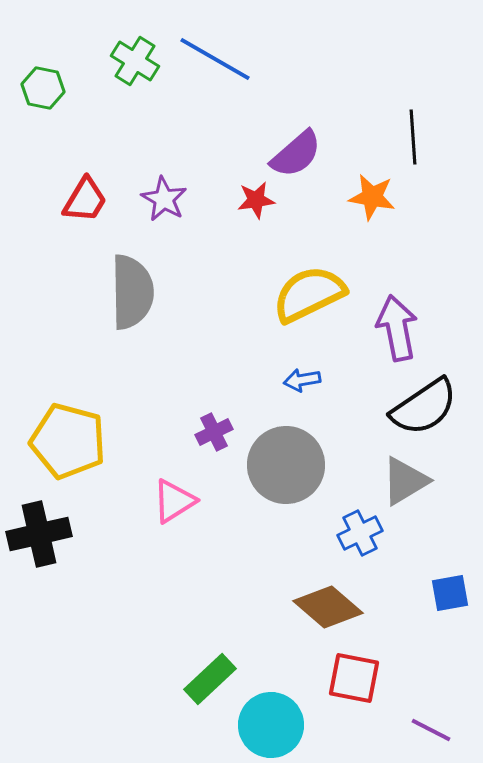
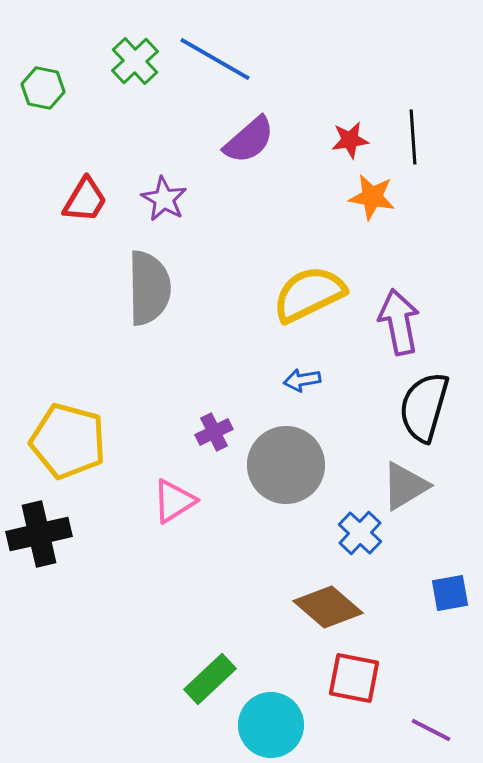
green cross: rotated 15 degrees clockwise
purple semicircle: moved 47 px left, 14 px up
red star: moved 94 px right, 60 px up
gray semicircle: moved 17 px right, 4 px up
purple arrow: moved 2 px right, 6 px up
black semicircle: rotated 140 degrees clockwise
gray triangle: moved 5 px down
blue cross: rotated 21 degrees counterclockwise
